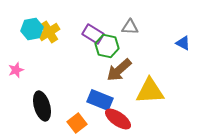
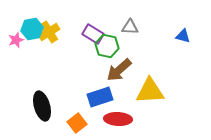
blue triangle: moved 7 px up; rotated 14 degrees counterclockwise
pink star: moved 30 px up
blue rectangle: moved 3 px up; rotated 40 degrees counterclockwise
red ellipse: rotated 32 degrees counterclockwise
